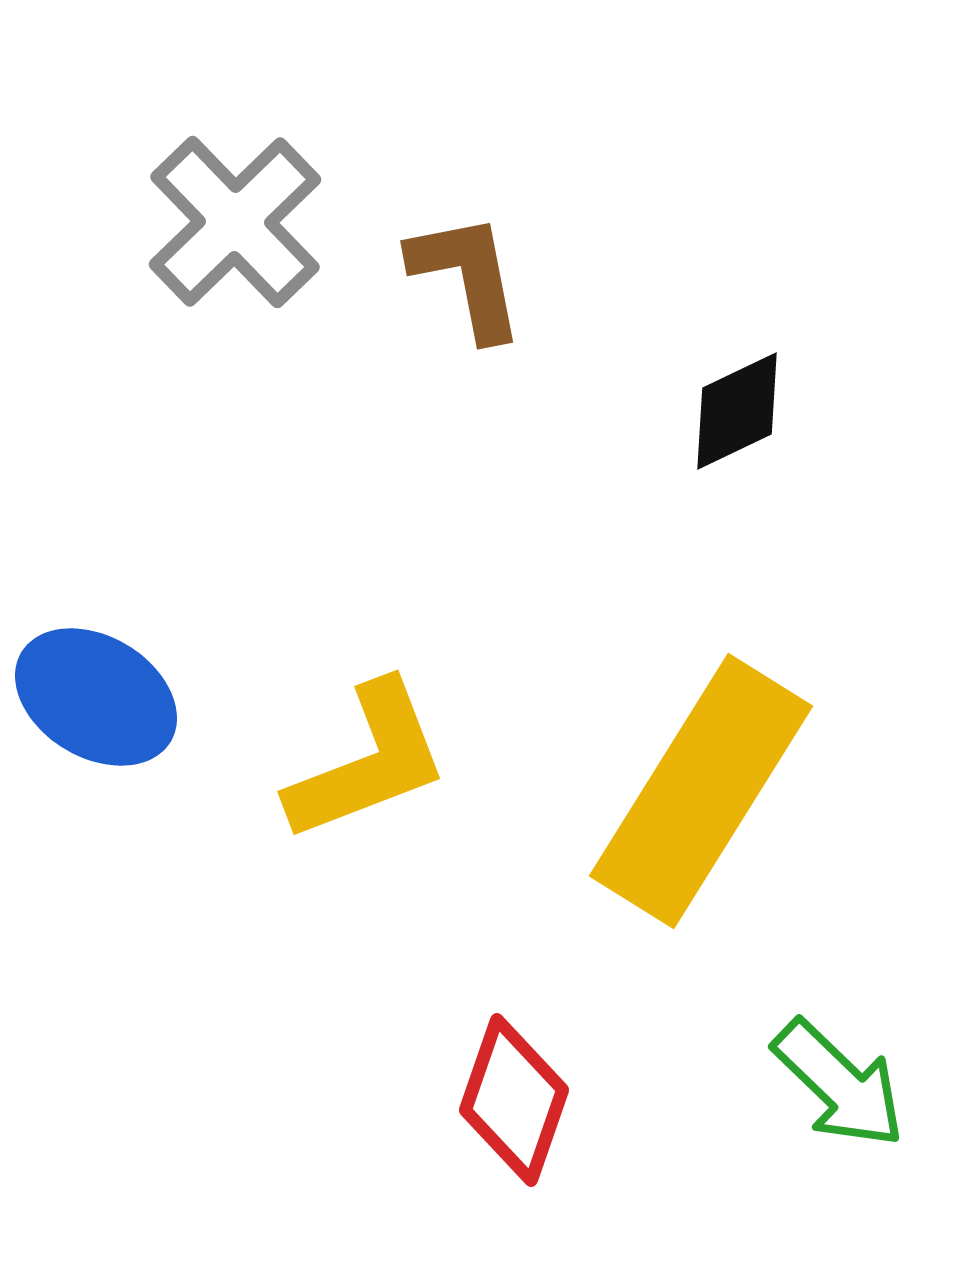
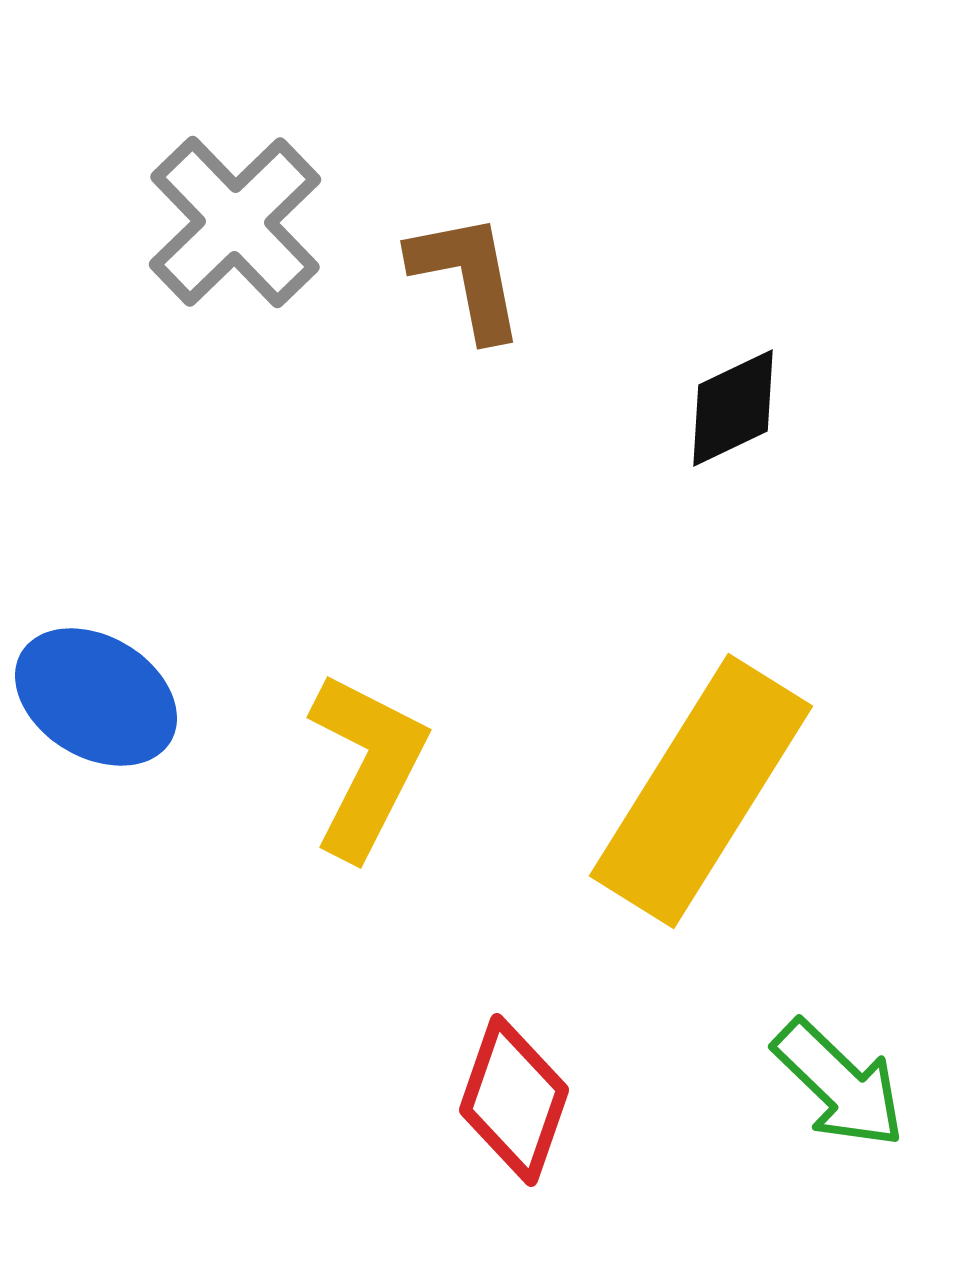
black diamond: moved 4 px left, 3 px up
yellow L-shape: moved 1 px left, 3 px down; rotated 42 degrees counterclockwise
